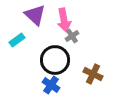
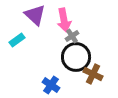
black circle: moved 21 px right, 3 px up
